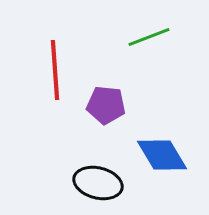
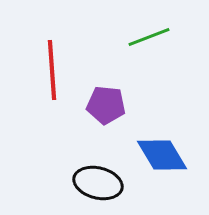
red line: moved 3 px left
